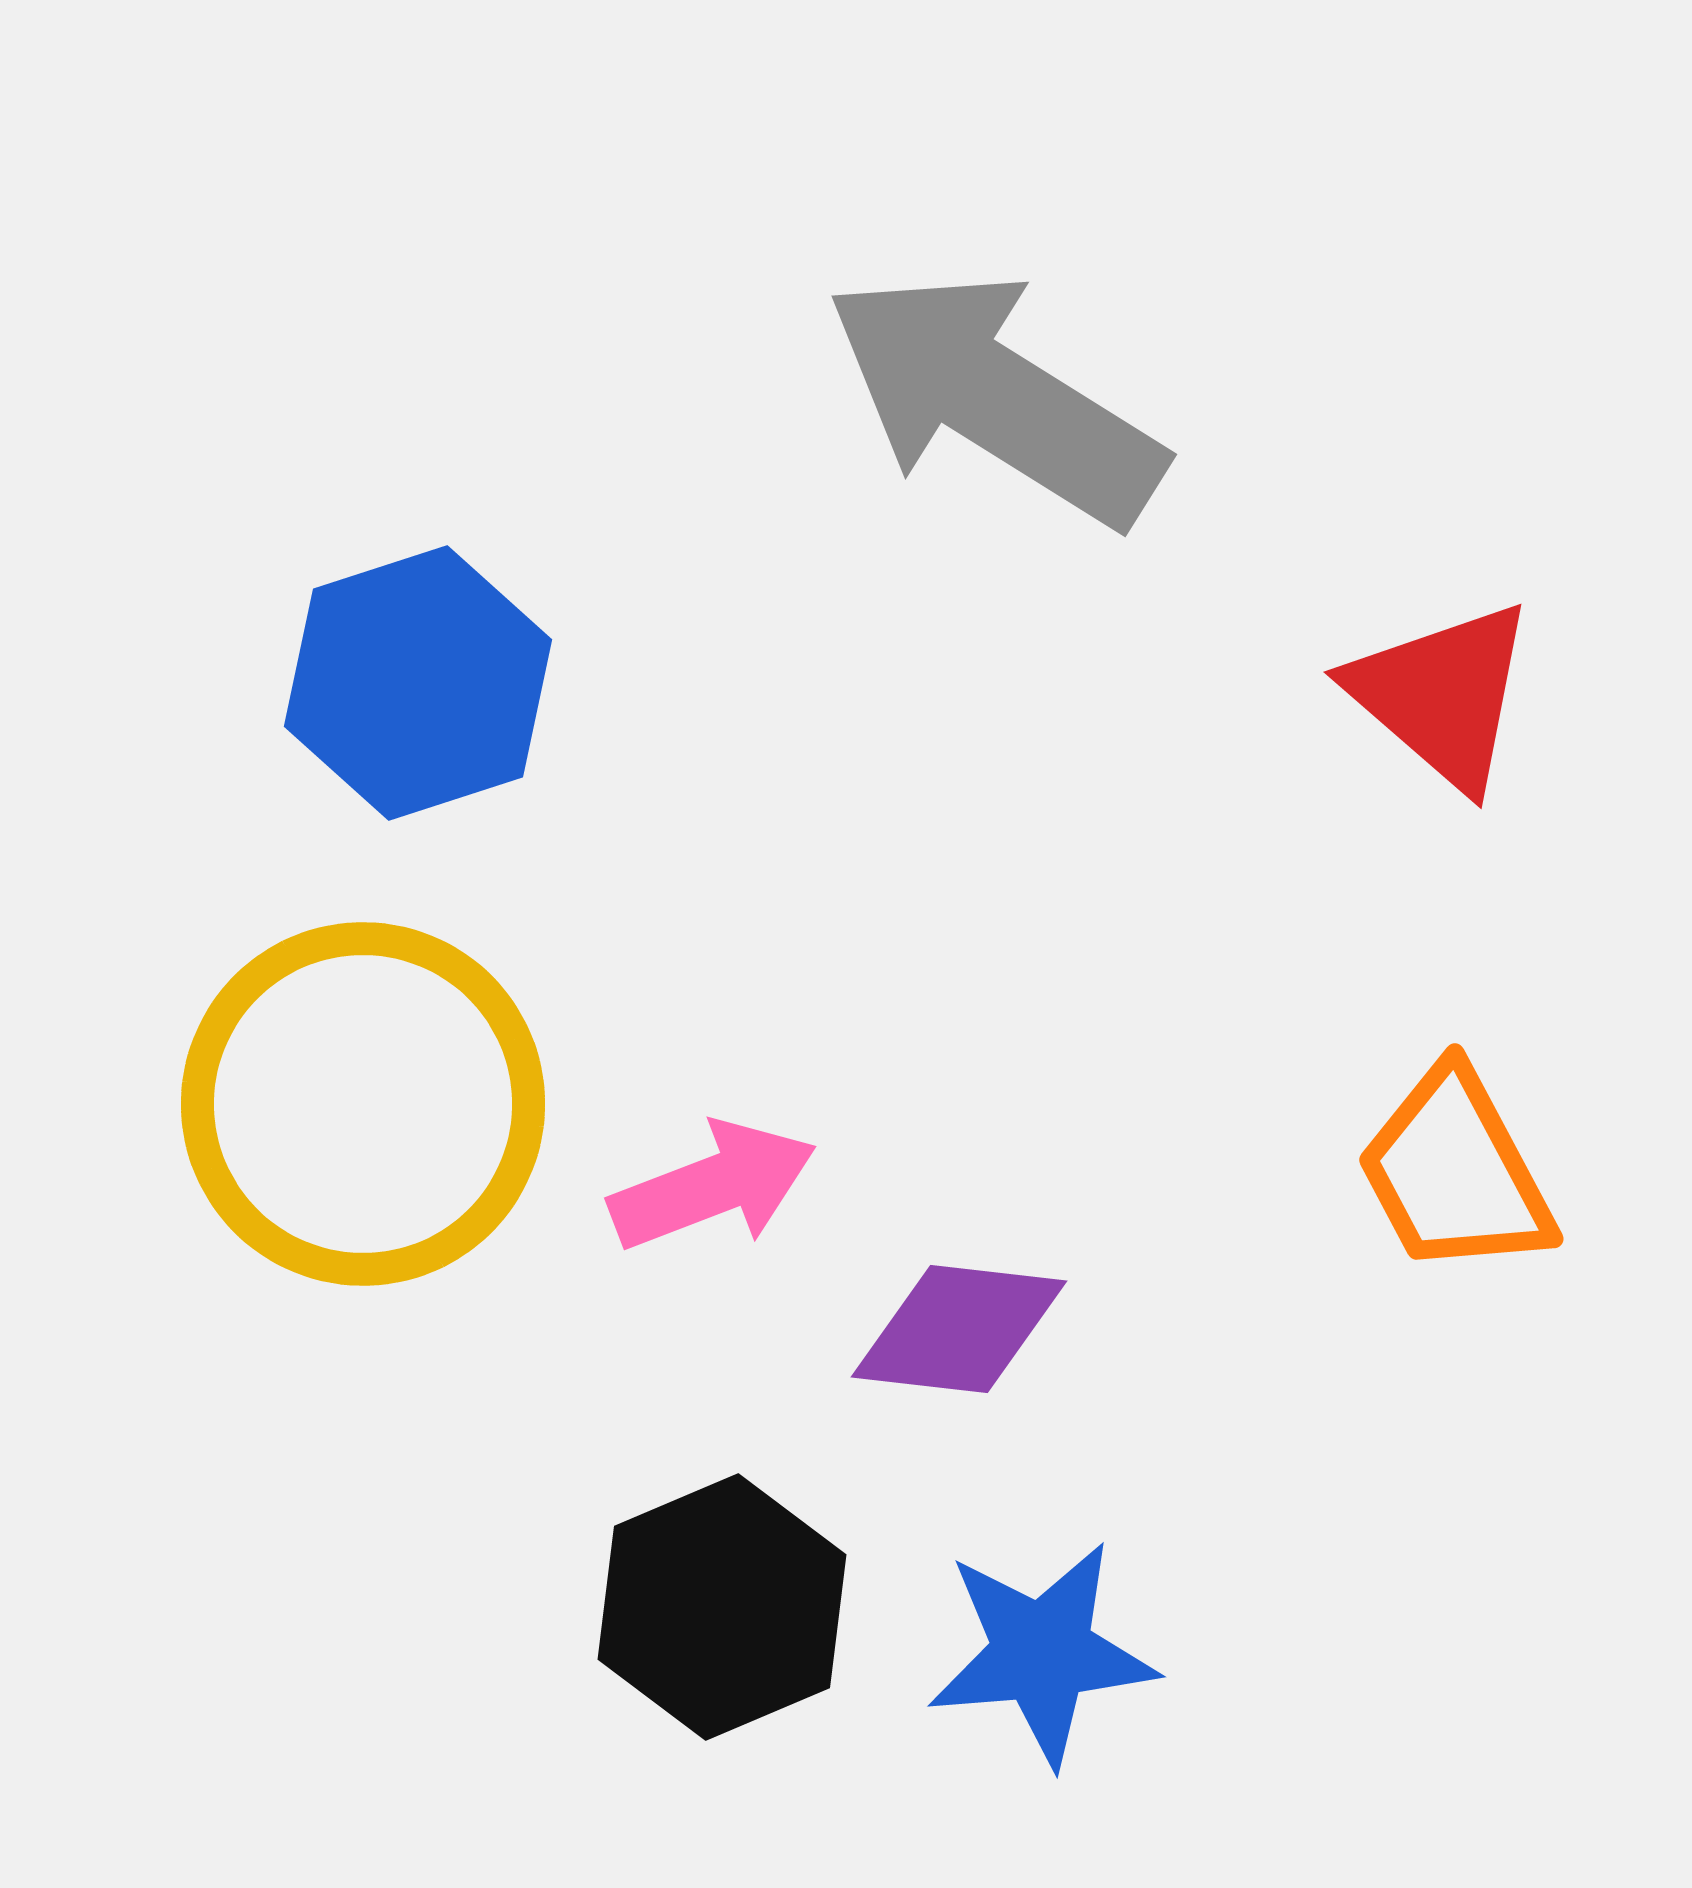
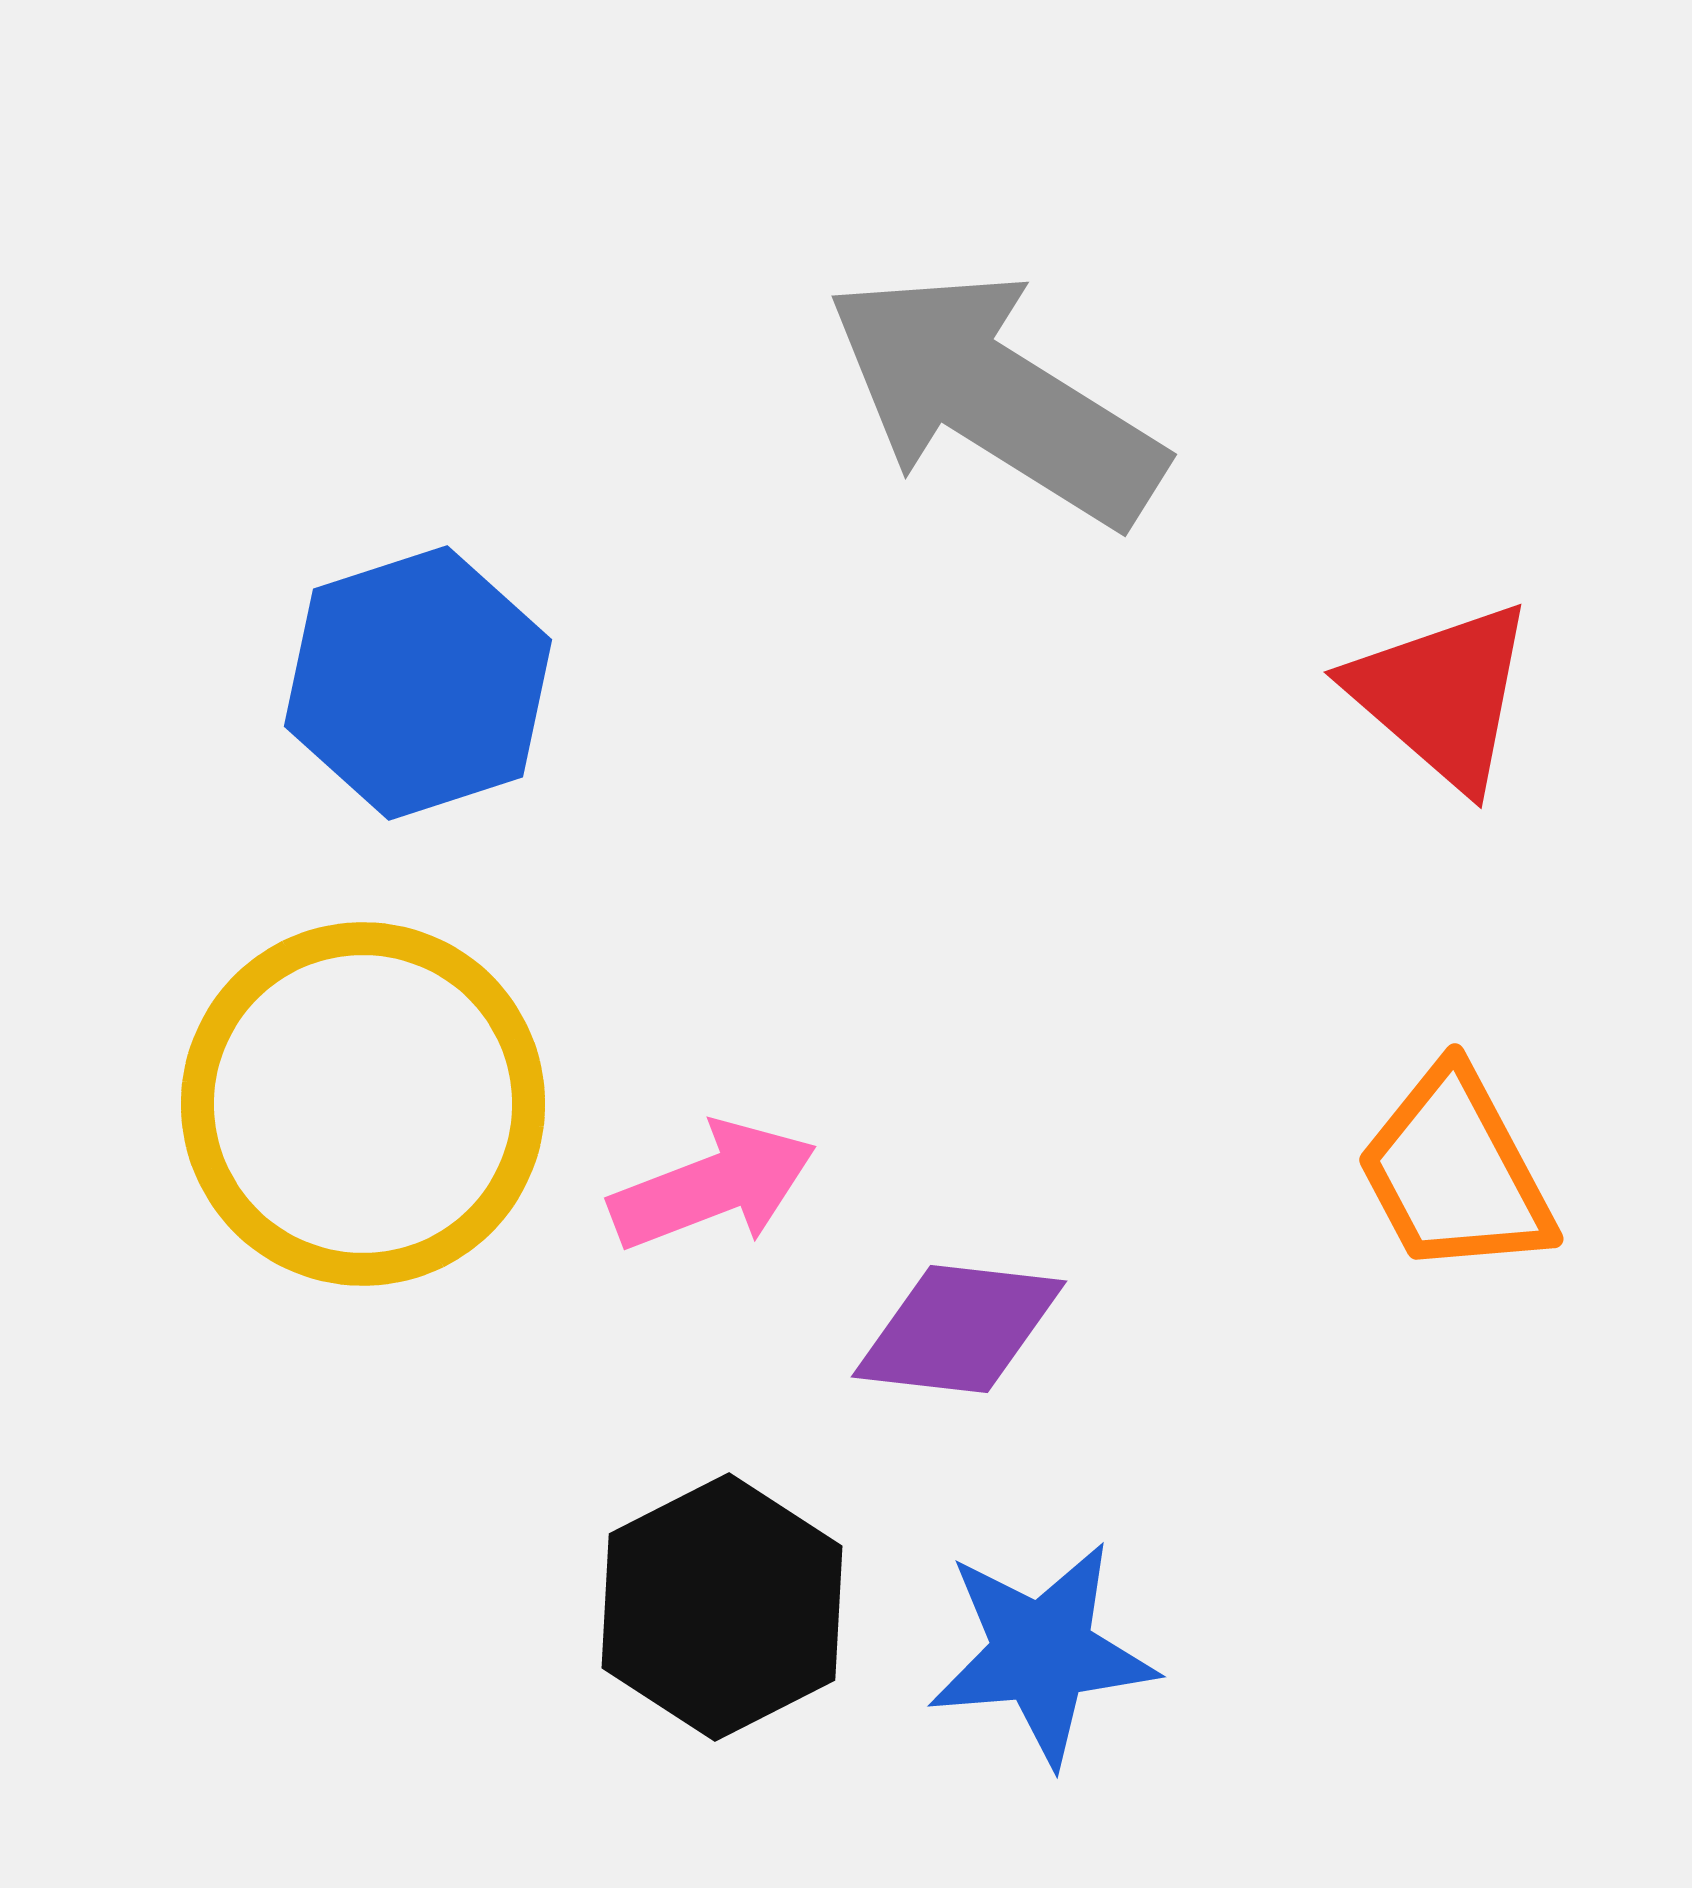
black hexagon: rotated 4 degrees counterclockwise
